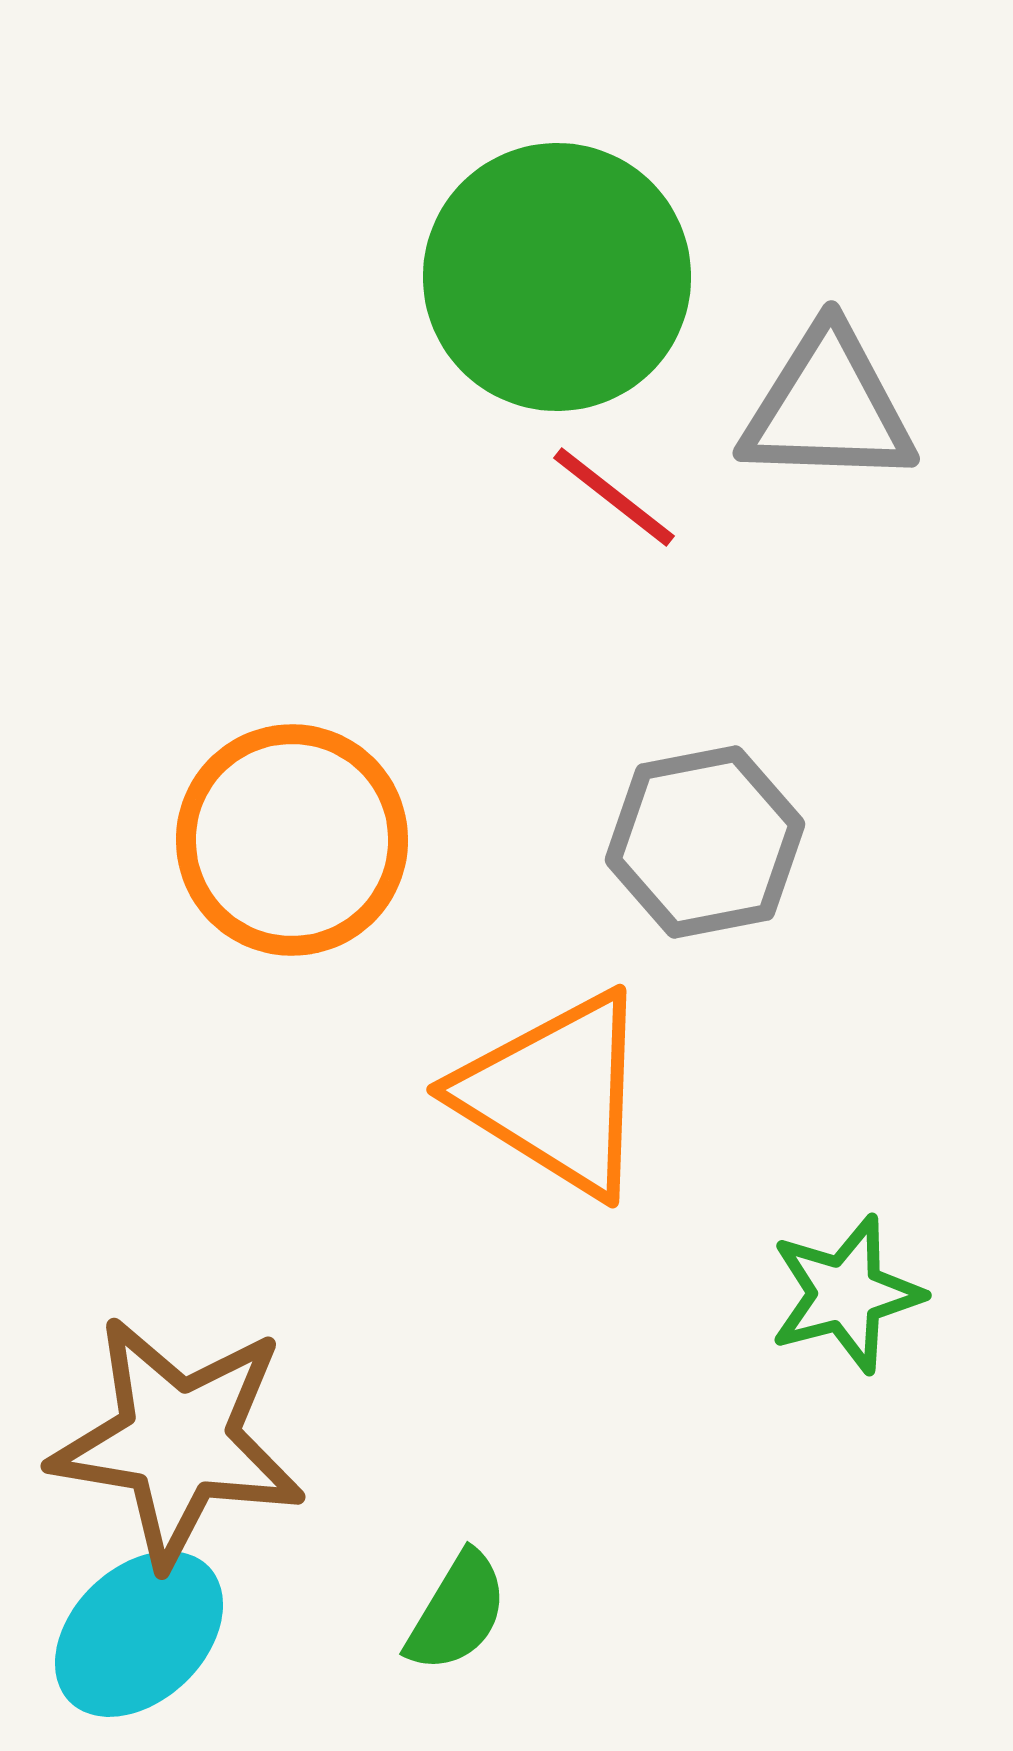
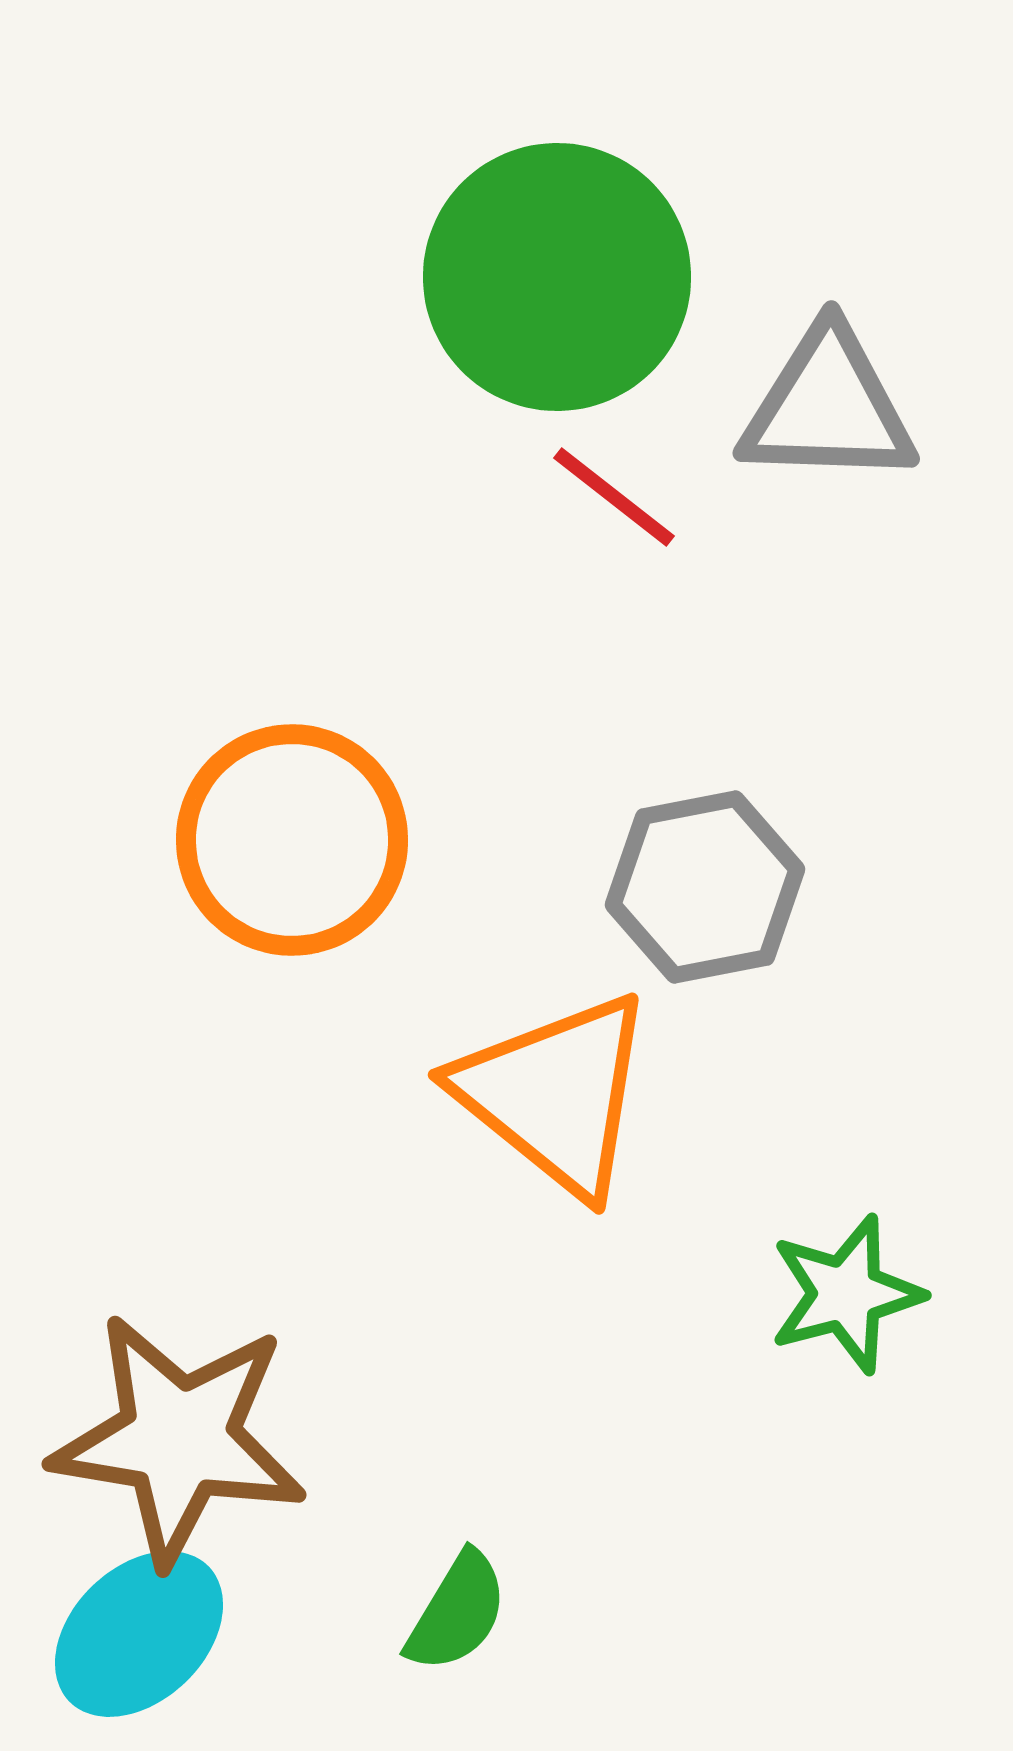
gray hexagon: moved 45 px down
orange triangle: rotated 7 degrees clockwise
brown star: moved 1 px right, 2 px up
